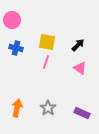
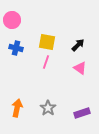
purple rectangle: rotated 42 degrees counterclockwise
